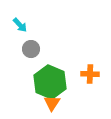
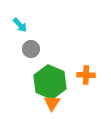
orange cross: moved 4 px left, 1 px down
